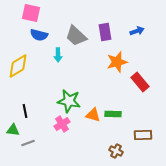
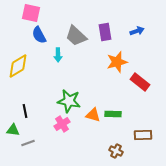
blue semicircle: rotated 48 degrees clockwise
red rectangle: rotated 12 degrees counterclockwise
